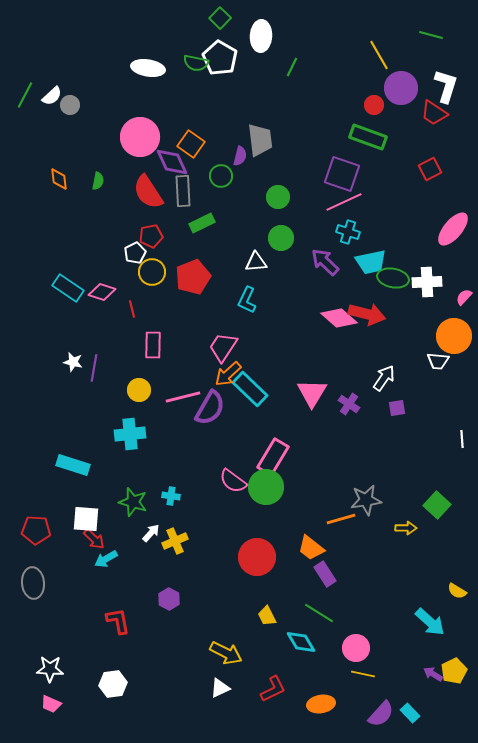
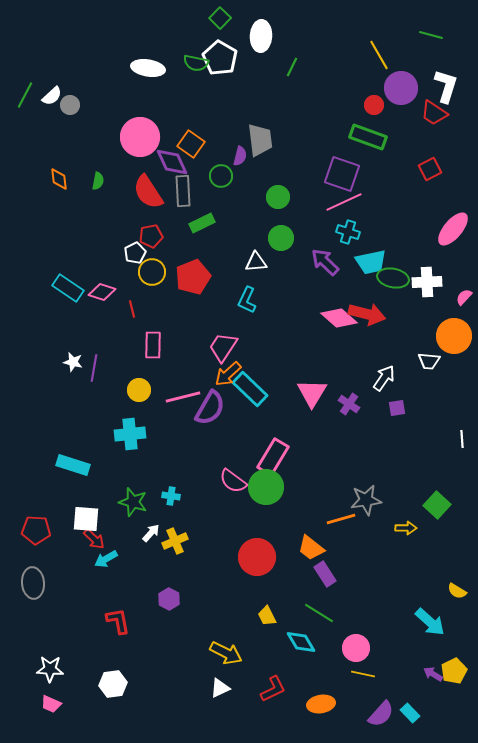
white trapezoid at (438, 361): moved 9 px left
